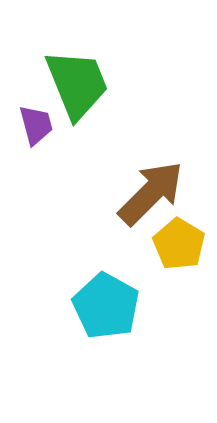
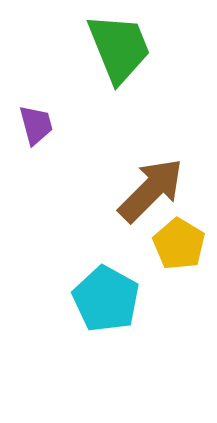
green trapezoid: moved 42 px right, 36 px up
brown arrow: moved 3 px up
cyan pentagon: moved 7 px up
